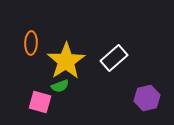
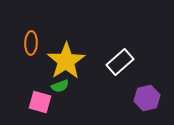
white rectangle: moved 6 px right, 4 px down
